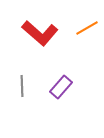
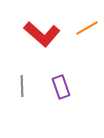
red L-shape: moved 2 px right, 1 px down
purple rectangle: rotated 60 degrees counterclockwise
